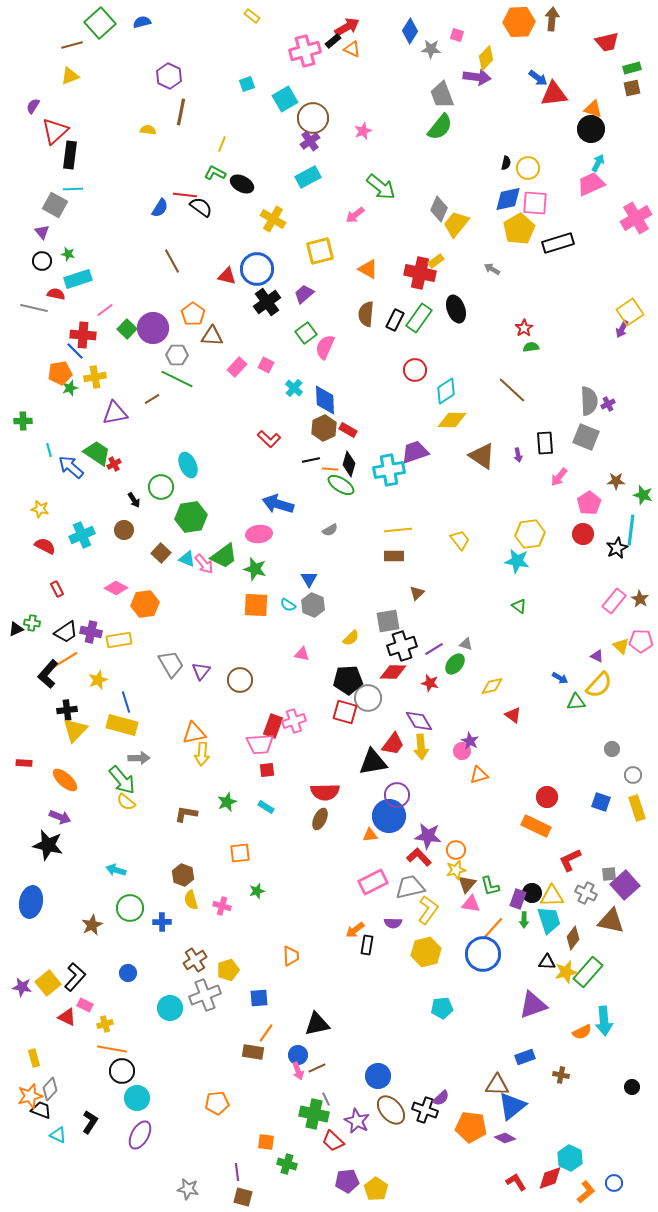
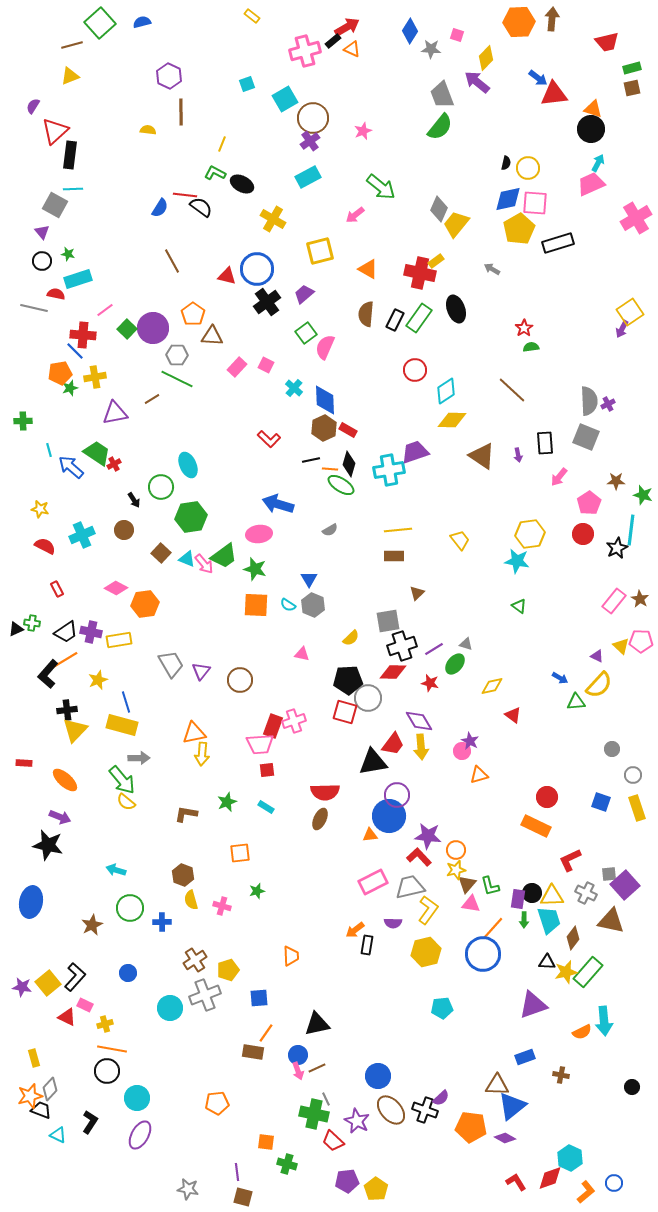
purple arrow at (477, 77): moved 5 px down; rotated 148 degrees counterclockwise
brown line at (181, 112): rotated 12 degrees counterclockwise
purple rectangle at (518, 899): rotated 12 degrees counterclockwise
black circle at (122, 1071): moved 15 px left
